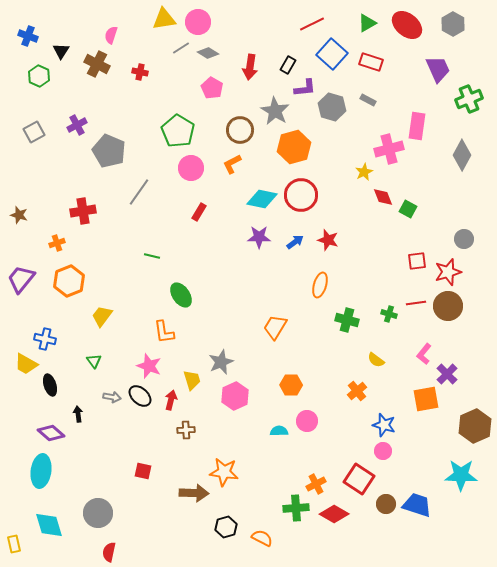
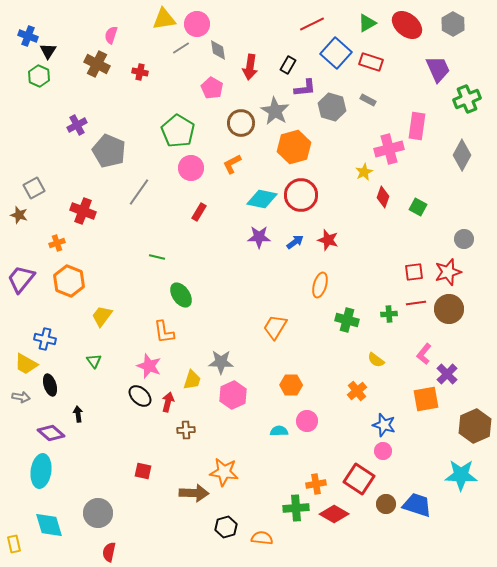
pink circle at (198, 22): moved 1 px left, 2 px down
black triangle at (61, 51): moved 13 px left
gray diamond at (208, 53): moved 10 px right, 3 px up; rotated 50 degrees clockwise
blue square at (332, 54): moved 4 px right, 1 px up
green cross at (469, 99): moved 2 px left
brown circle at (240, 130): moved 1 px right, 7 px up
gray square at (34, 132): moved 56 px down
red diamond at (383, 197): rotated 40 degrees clockwise
green square at (408, 209): moved 10 px right, 2 px up
red cross at (83, 211): rotated 30 degrees clockwise
green line at (152, 256): moved 5 px right, 1 px down
red square at (417, 261): moved 3 px left, 11 px down
orange hexagon at (69, 281): rotated 16 degrees counterclockwise
brown circle at (448, 306): moved 1 px right, 3 px down
green cross at (389, 314): rotated 21 degrees counterclockwise
gray star at (221, 362): rotated 25 degrees clockwise
yellow trapezoid at (192, 380): rotated 35 degrees clockwise
pink hexagon at (235, 396): moved 2 px left, 1 px up
gray arrow at (112, 397): moved 91 px left
red arrow at (171, 400): moved 3 px left, 2 px down
orange cross at (316, 484): rotated 18 degrees clockwise
orange semicircle at (262, 538): rotated 20 degrees counterclockwise
